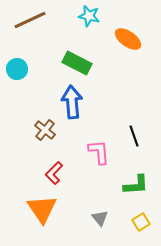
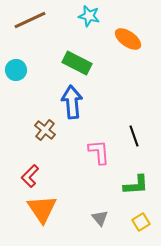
cyan circle: moved 1 px left, 1 px down
red L-shape: moved 24 px left, 3 px down
